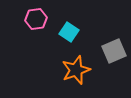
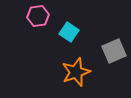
pink hexagon: moved 2 px right, 3 px up
orange star: moved 2 px down
